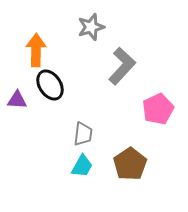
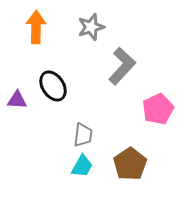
orange arrow: moved 23 px up
black ellipse: moved 3 px right, 1 px down
gray trapezoid: moved 1 px down
